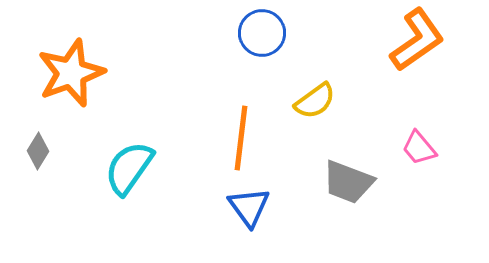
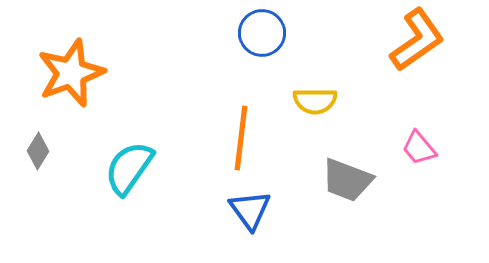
yellow semicircle: rotated 36 degrees clockwise
gray trapezoid: moved 1 px left, 2 px up
blue triangle: moved 1 px right, 3 px down
